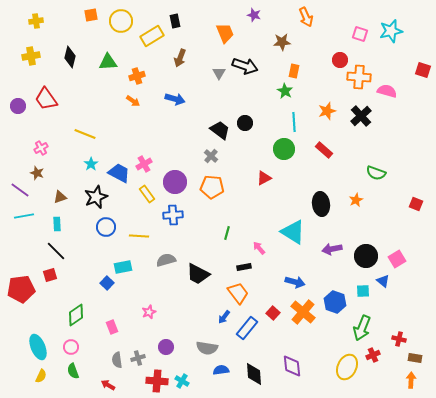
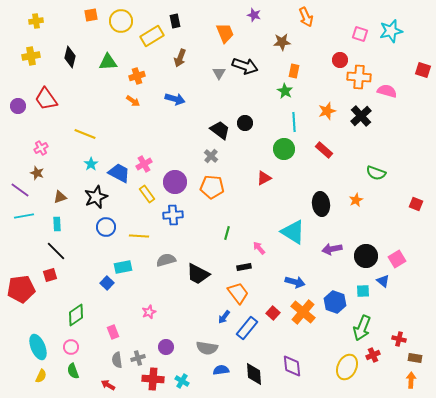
pink rectangle at (112, 327): moved 1 px right, 5 px down
red cross at (157, 381): moved 4 px left, 2 px up
